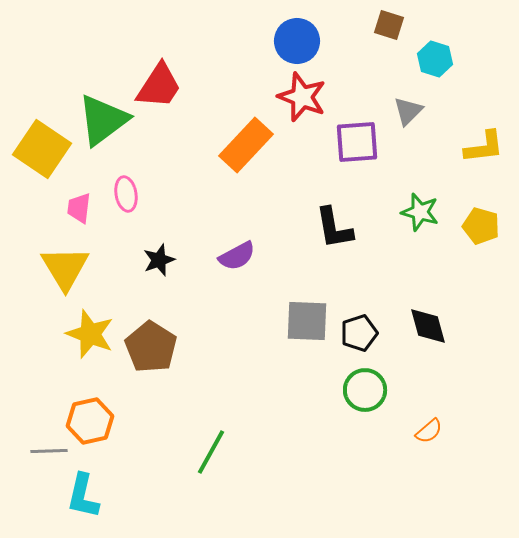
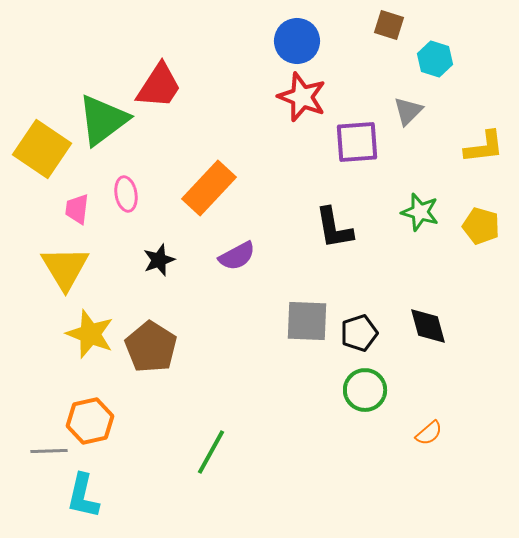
orange rectangle: moved 37 px left, 43 px down
pink trapezoid: moved 2 px left, 1 px down
orange semicircle: moved 2 px down
